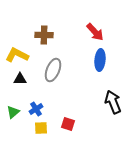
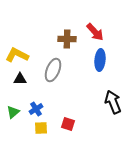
brown cross: moved 23 px right, 4 px down
